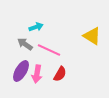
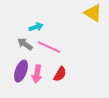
yellow triangle: moved 1 px right, 23 px up
pink line: moved 3 px up
purple ellipse: rotated 10 degrees counterclockwise
